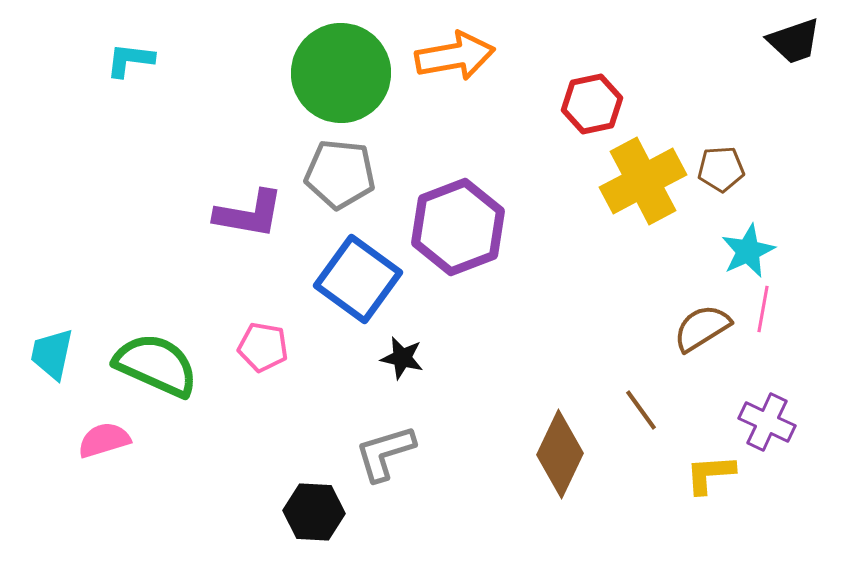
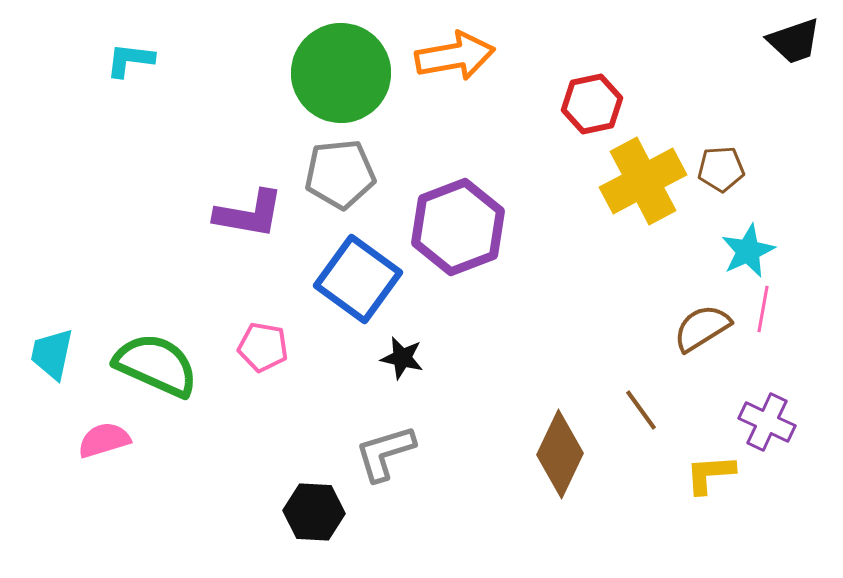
gray pentagon: rotated 12 degrees counterclockwise
